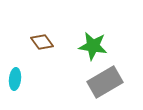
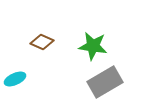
brown diamond: rotated 30 degrees counterclockwise
cyan ellipse: rotated 60 degrees clockwise
